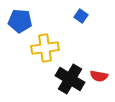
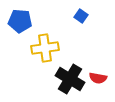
red semicircle: moved 1 px left, 2 px down
